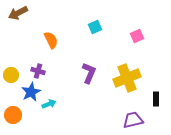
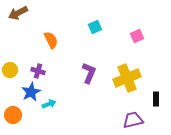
yellow circle: moved 1 px left, 5 px up
